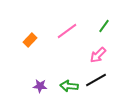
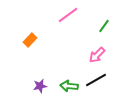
pink line: moved 1 px right, 16 px up
pink arrow: moved 1 px left
purple star: rotated 16 degrees counterclockwise
